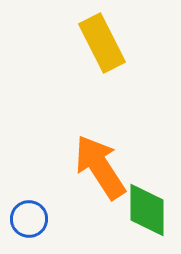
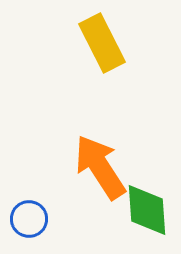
green diamond: rotated 4 degrees counterclockwise
